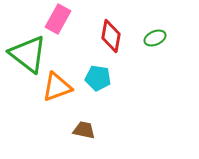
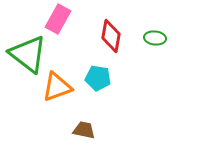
green ellipse: rotated 30 degrees clockwise
